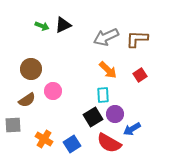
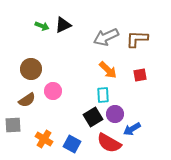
red square: rotated 24 degrees clockwise
blue square: rotated 30 degrees counterclockwise
